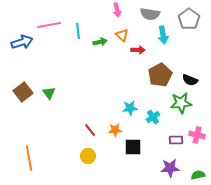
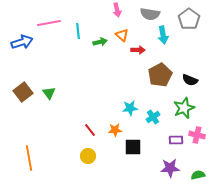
pink line: moved 2 px up
green star: moved 3 px right, 5 px down; rotated 15 degrees counterclockwise
